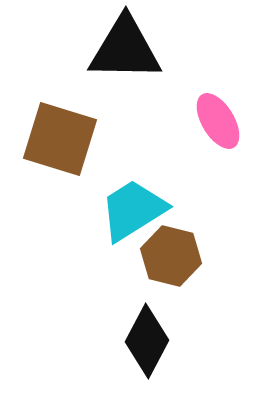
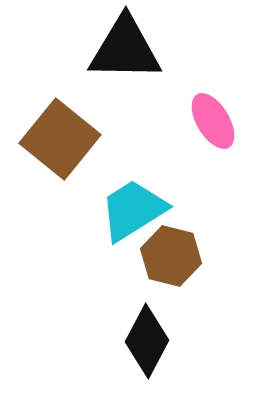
pink ellipse: moved 5 px left
brown square: rotated 22 degrees clockwise
